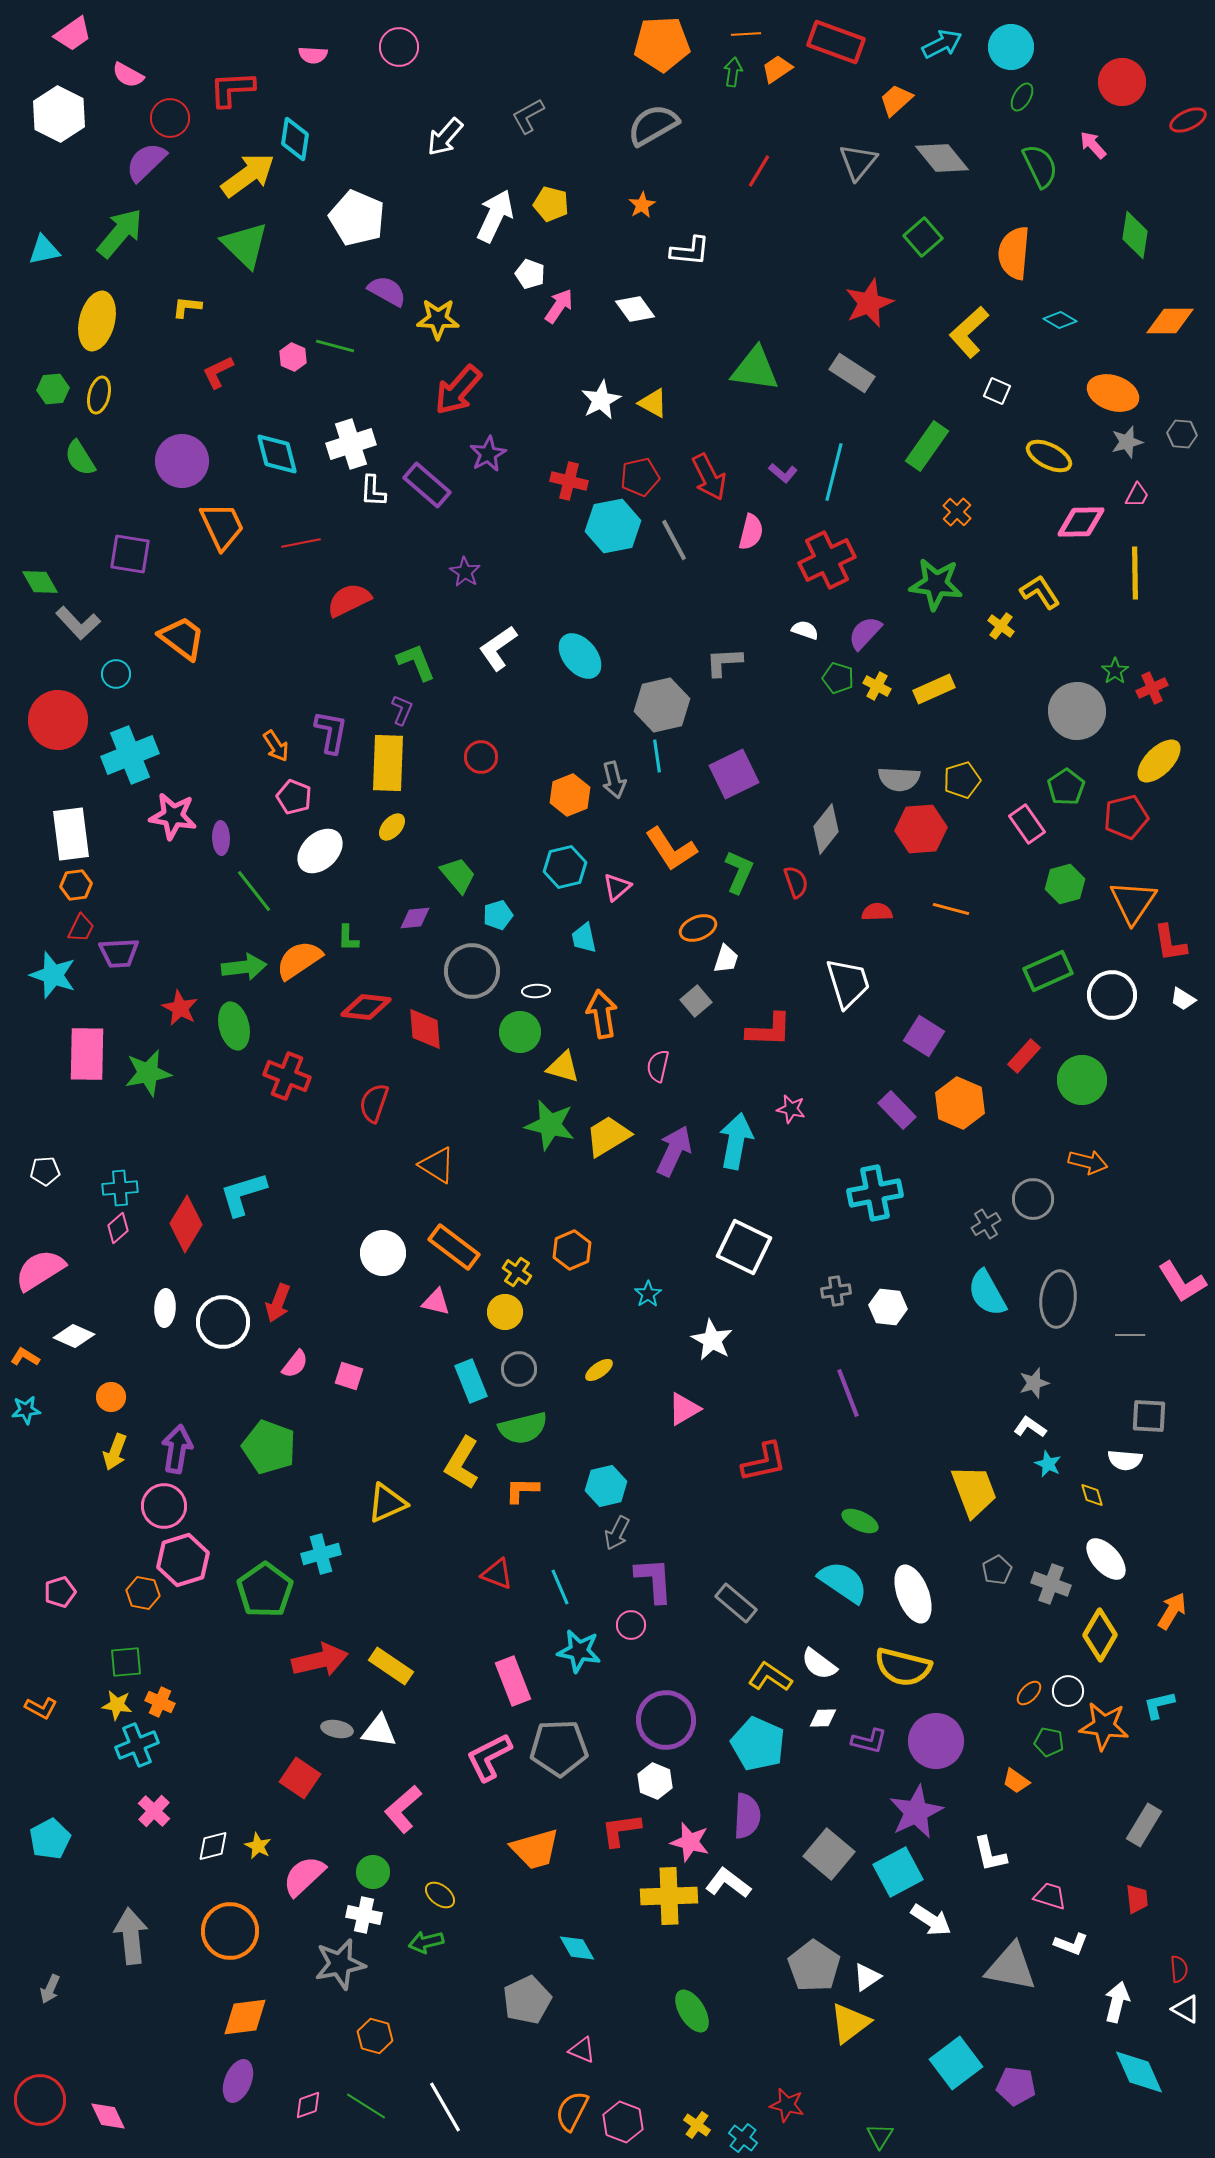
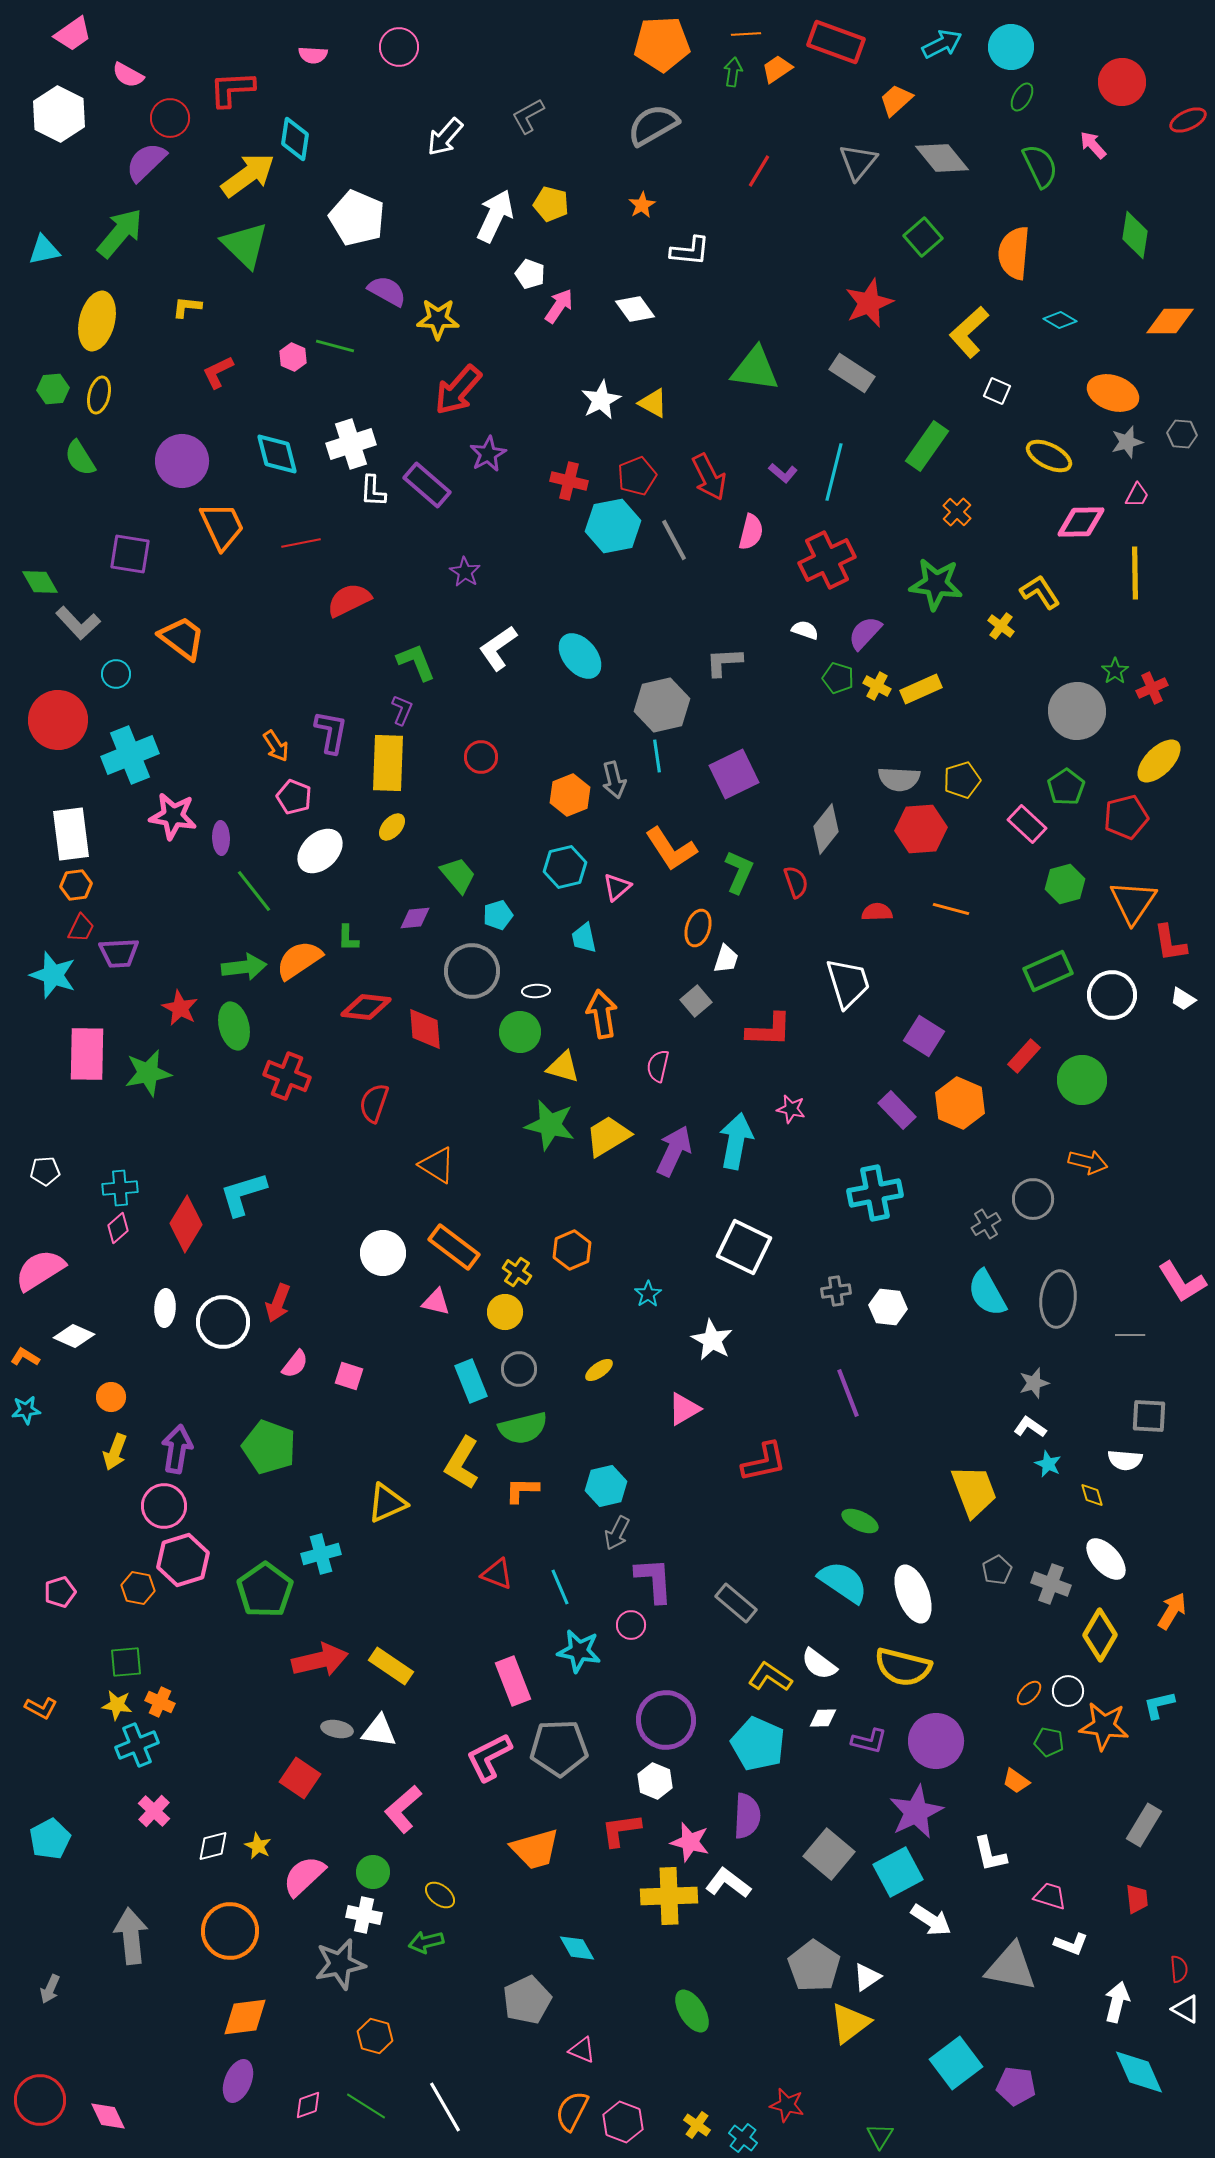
red pentagon at (640, 477): moved 3 px left, 1 px up; rotated 9 degrees counterclockwise
yellow rectangle at (934, 689): moved 13 px left
pink rectangle at (1027, 824): rotated 12 degrees counterclockwise
orange ellipse at (698, 928): rotated 51 degrees counterclockwise
orange hexagon at (143, 1593): moved 5 px left, 5 px up
